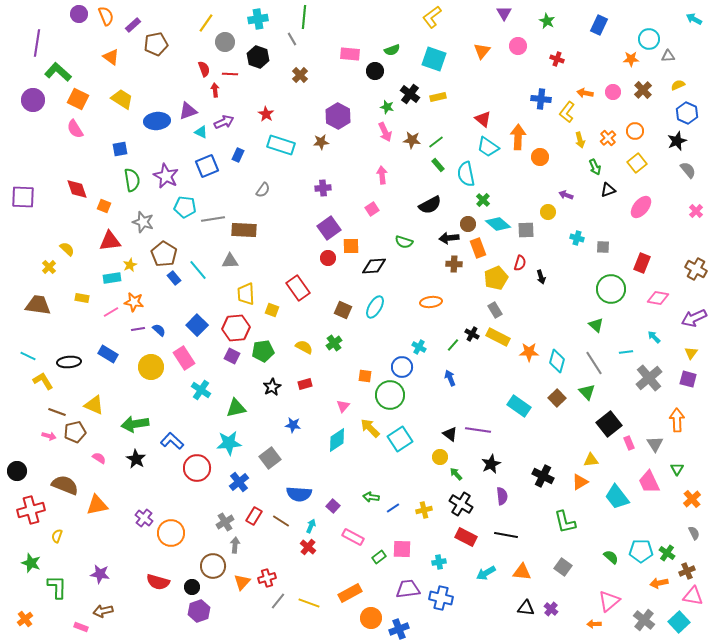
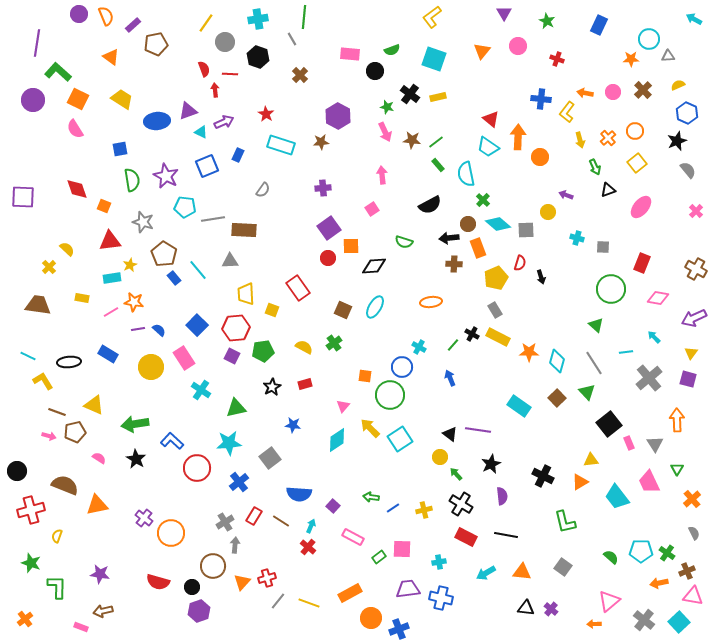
red triangle at (483, 119): moved 8 px right
